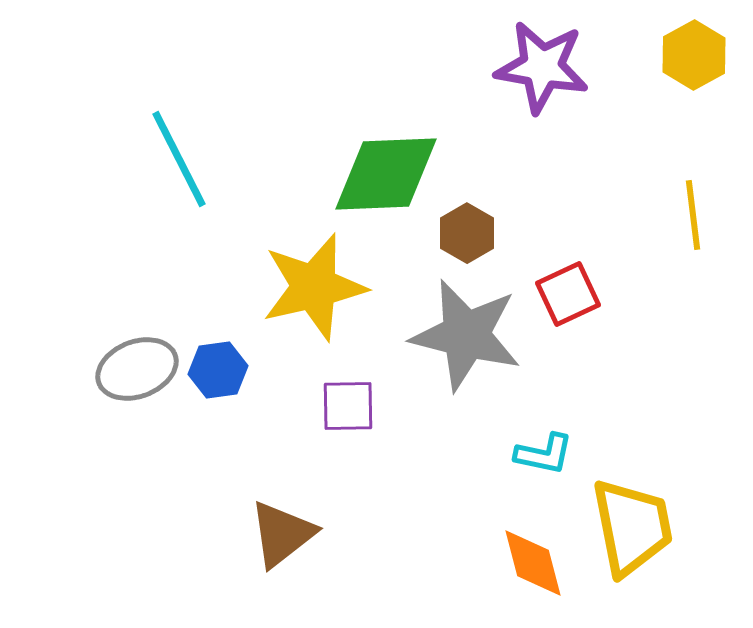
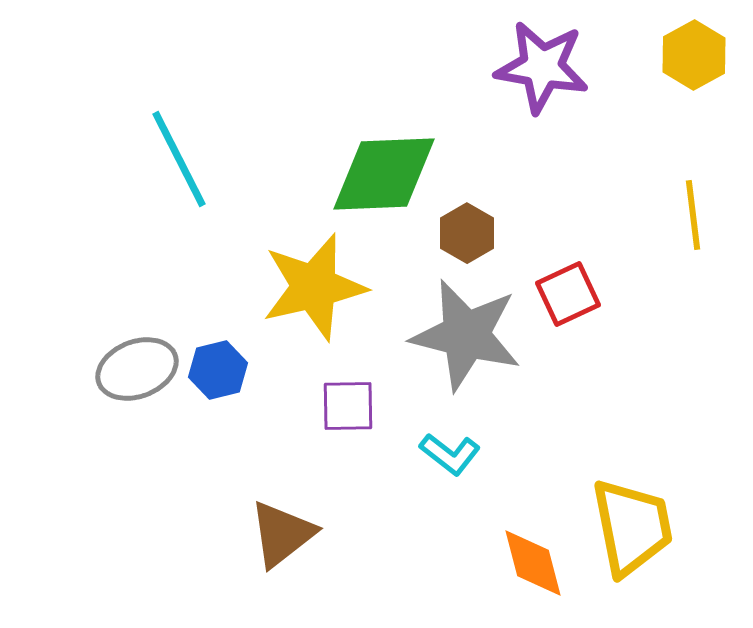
green diamond: moved 2 px left
blue hexagon: rotated 6 degrees counterclockwise
cyan L-shape: moved 94 px left; rotated 26 degrees clockwise
